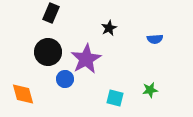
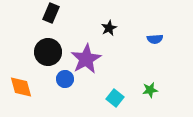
orange diamond: moved 2 px left, 7 px up
cyan square: rotated 24 degrees clockwise
